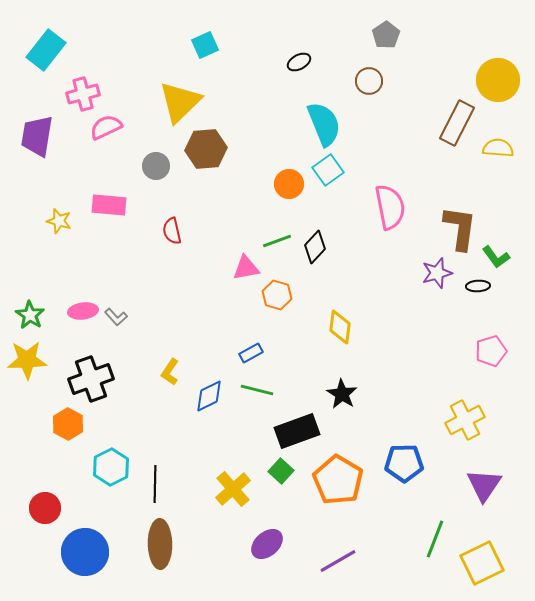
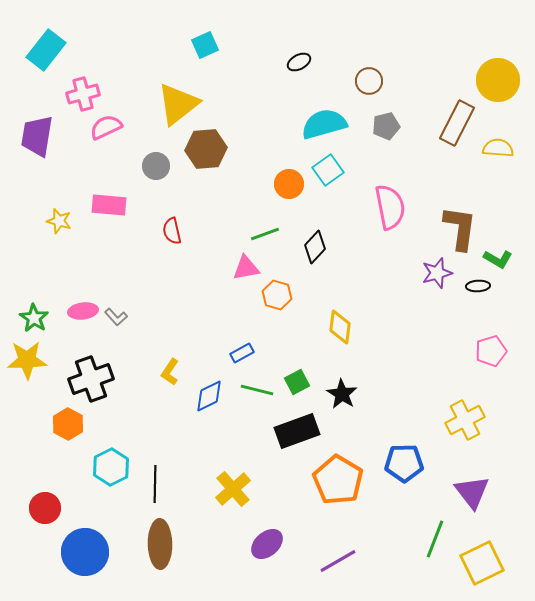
gray pentagon at (386, 35): moved 91 px down; rotated 20 degrees clockwise
yellow triangle at (180, 102): moved 2 px left, 2 px down; rotated 6 degrees clockwise
cyan semicircle at (324, 124): rotated 84 degrees counterclockwise
green line at (277, 241): moved 12 px left, 7 px up
green L-shape at (496, 257): moved 2 px right, 2 px down; rotated 24 degrees counterclockwise
green star at (30, 315): moved 4 px right, 3 px down
blue rectangle at (251, 353): moved 9 px left
green square at (281, 471): moved 16 px right, 89 px up; rotated 20 degrees clockwise
purple triangle at (484, 485): moved 12 px left, 7 px down; rotated 12 degrees counterclockwise
